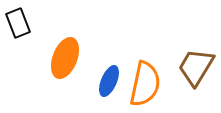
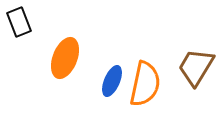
black rectangle: moved 1 px right, 1 px up
blue ellipse: moved 3 px right
